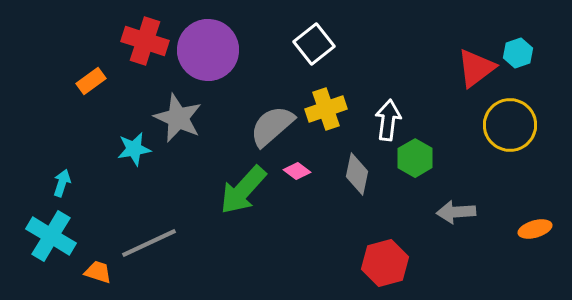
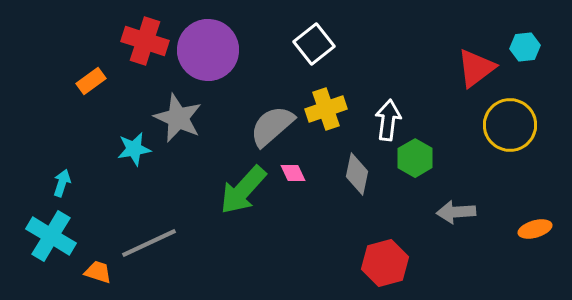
cyan hexagon: moved 7 px right, 6 px up; rotated 12 degrees clockwise
pink diamond: moved 4 px left, 2 px down; rotated 28 degrees clockwise
